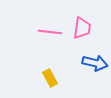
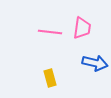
yellow rectangle: rotated 12 degrees clockwise
